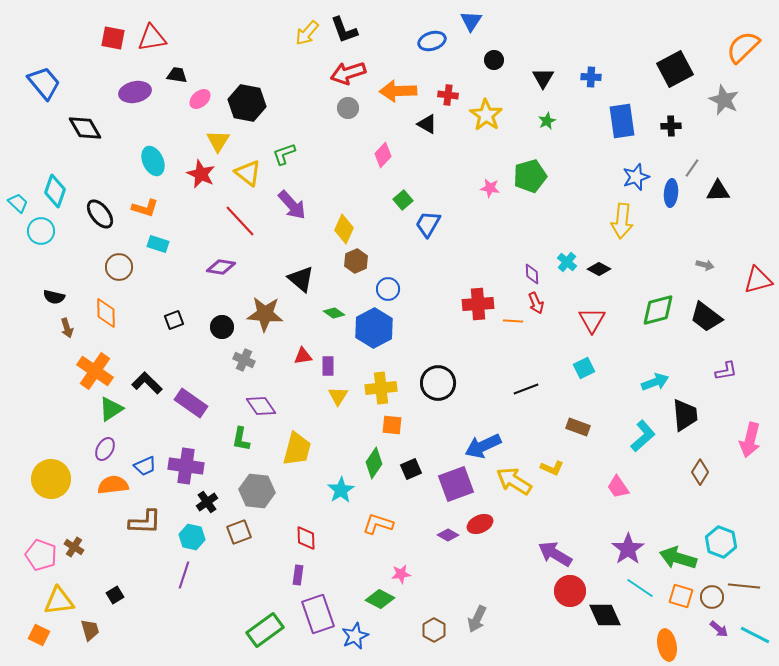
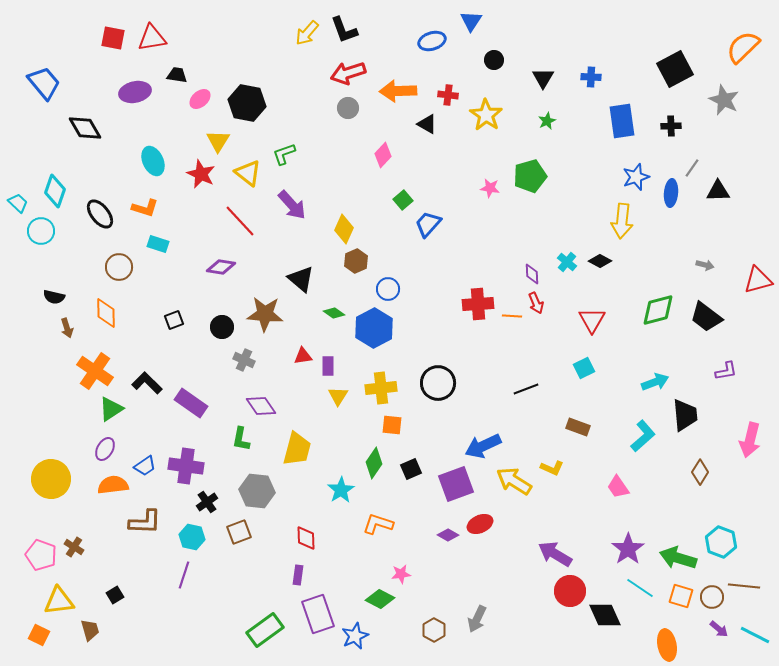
blue trapezoid at (428, 224): rotated 12 degrees clockwise
black diamond at (599, 269): moved 1 px right, 8 px up
orange line at (513, 321): moved 1 px left, 5 px up
blue trapezoid at (145, 466): rotated 10 degrees counterclockwise
